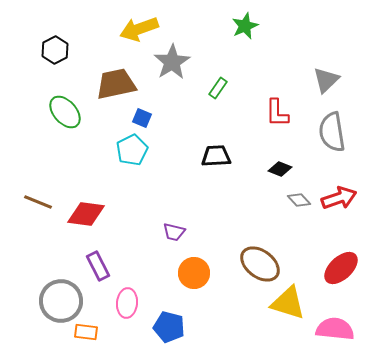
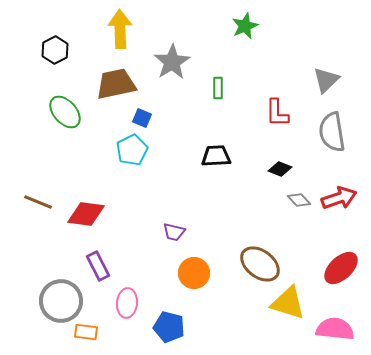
yellow arrow: moved 19 px left; rotated 108 degrees clockwise
green rectangle: rotated 35 degrees counterclockwise
